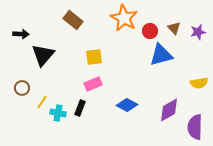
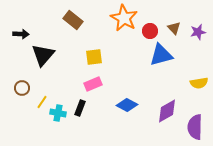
purple diamond: moved 2 px left, 1 px down
